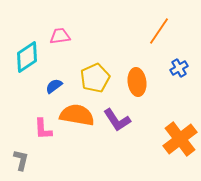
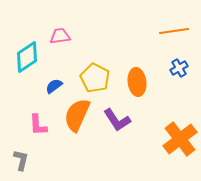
orange line: moved 15 px right; rotated 48 degrees clockwise
yellow pentagon: rotated 20 degrees counterclockwise
orange semicircle: rotated 76 degrees counterclockwise
pink L-shape: moved 5 px left, 4 px up
